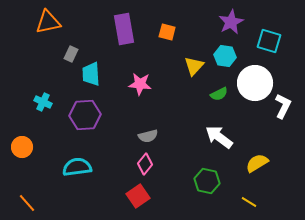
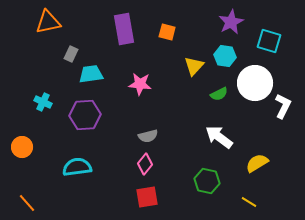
cyan trapezoid: rotated 85 degrees clockwise
red square: moved 9 px right, 1 px down; rotated 25 degrees clockwise
